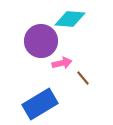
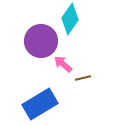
cyan diamond: rotated 60 degrees counterclockwise
pink arrow: moved 1 px right, 1 px down; rotated 126 degrees counterclockwise
brown line: rotated 63 degrees counterclockwise
